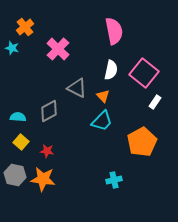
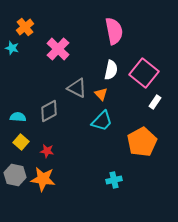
orange triangle: moved 2 px left, 2 px up
